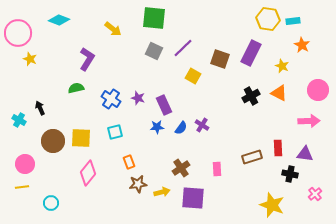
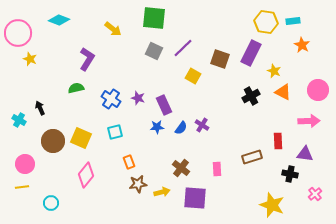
yellow hexagon at (268, 19): moved 2 px left, 3 px down
yellow star at (282, 66): moved 8 px left, 5 px down
orange triangle at (279, 93): moved 4 px right, 1 px up
yellow square at (81, 138): rotated 20 degrees clockwise
red rectangle at (278, 148): moved 7 px up
brown cross at (181, 168): rotated 18 degrees counterclockwise
pink diamond at (88, 173): moved 2 px left, 2 px down
purple square at (193, 198): moved 2 px right
